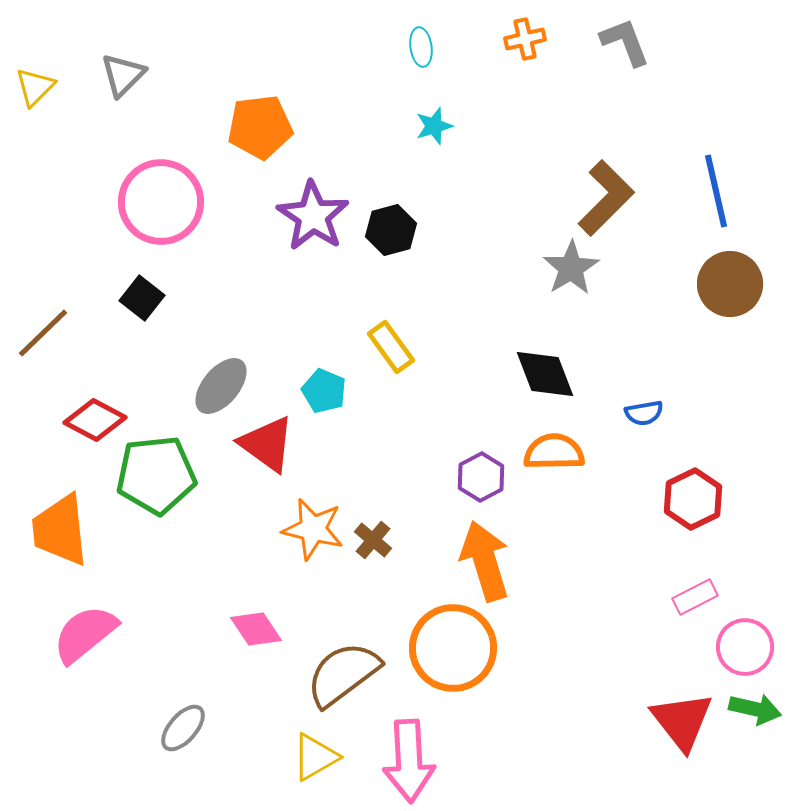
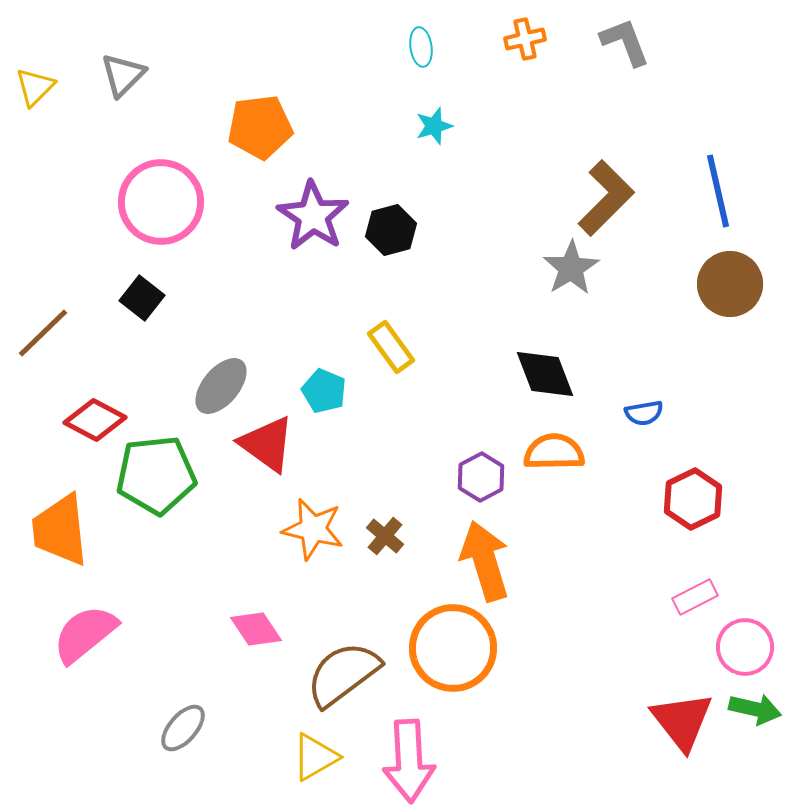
blue line at (716, 191): moved 2 px right
brown cross at (373, 540): moved 12 px right, 4 px up
